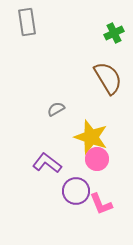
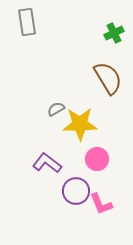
yellow star: moved 11 px left, 13 px up; rotated 20 degrees counterclockwise
